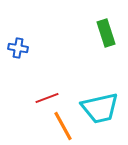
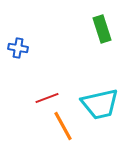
green rectangle: moved 4 px left, 4 px up
cyan trapezoid: moved 4 px up
